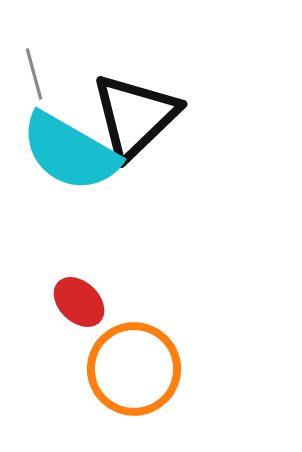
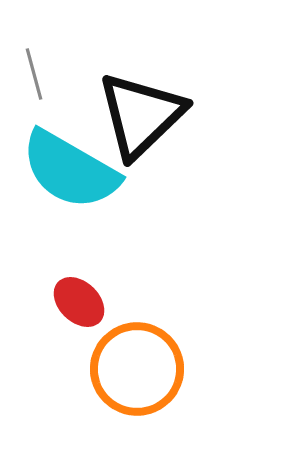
black triangle: moved 6 px right, 1 px up
cyan semicircle: moved 18 px down
orange circle: moved 3 px right
